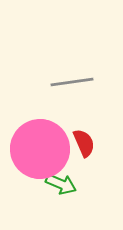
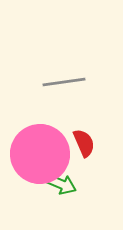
gray line: moved 8 px left
pink circle: moved 5 px down
